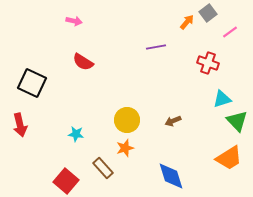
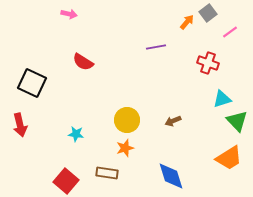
pink arrow: moved 5 px left, 7 px up
brown rectangle: moved 4 px right, 5 px down; rotated 40 degrees counterclockwise
